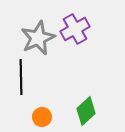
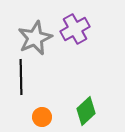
gray star: moved 3 px left
